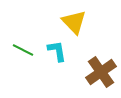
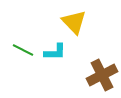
cyan L-shape: moved 2 px left, 1 px down; rotated 100 degrees clockwise
brown cross: moved 1 px right, 3 px down; rotated 8 degrees clockwise
